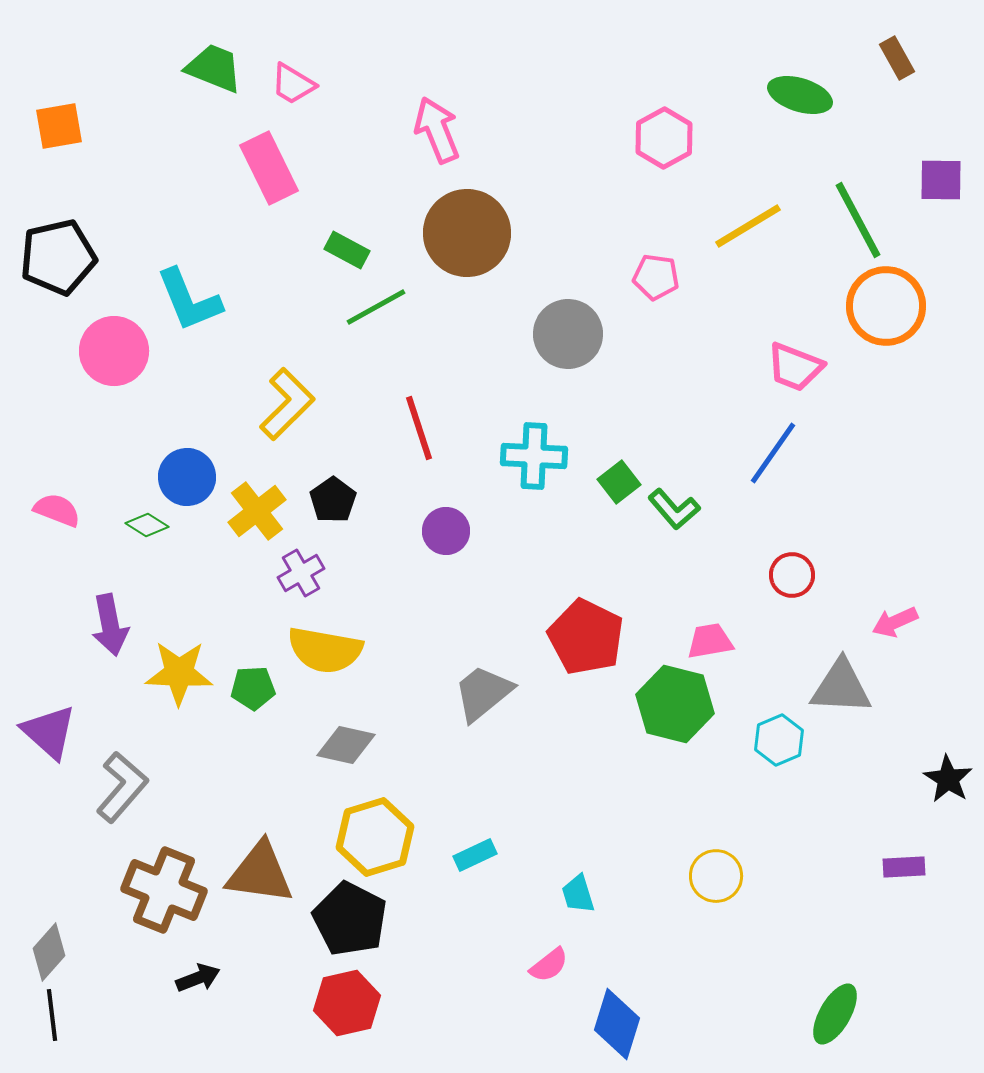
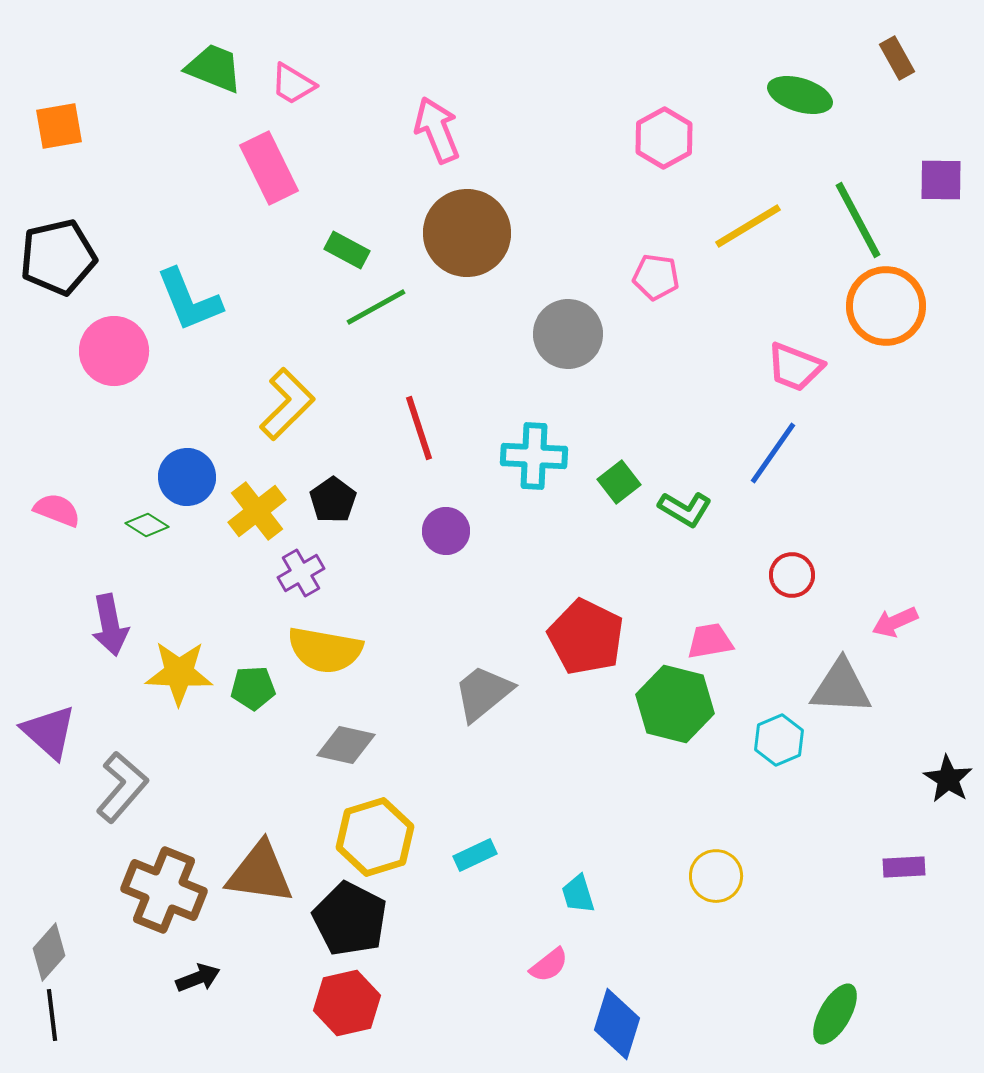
green L-shape at (674, 509): moved 11 px right; rotated 18 degrees counterclockwise
